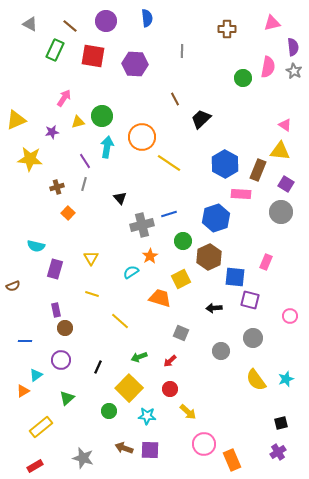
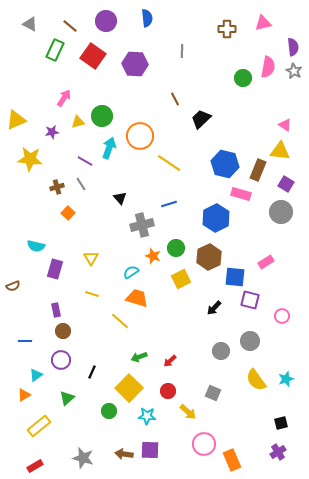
pink triangle at (272, 23): moved 9 px left
red square at (93, 56): rotated 25 degrees clockwise
orange circle at (142, 137): moved 2 px left, 1 px up
cyan arrow at (107, 147): moved 2 px right, 1 px down; rotated 10 degrees clockwise
purple line at (85, 161): rotated 28 degrees counterclockwise
blue hexagon at (225, 164): rotated 16 degrees counterclockwise
gray line at (84, 184): moved 3 px left; rotated 48 degrees counterclockwise
pink rectangle at (241, 194): rotated 12 degrees clockwise
blue line at (169, 214): moved 10 px up
blue hexagon at (216, 218): rotated 8 degrees counterclockwise
green circle at (183, 241): moved 7 px left, 7 px down
orange star at (150, 256): moved 3 px right; rotated 21 degrees counterclockwise
pink rectangle at (266, 262): rotated 35 degrees clockwise
orange trapezoid at (160, 298): moved 23 px left
black arrow at (214, 308): rotated 42 degrees counterclockwise
pink circle at (290, 316): moved 8 px left
brown circle at (65, 328): moved 2 px left, 3 px down
gray square at (181, 333): moved 32 px right, 60 px down
gray circle at (253, 338): moved 3 px left, 3 px down
black line at (98, 367): moved 6 px left, 5 px down
red circle at (170, 389): moved 2 px left, 2 px down
orange triangle at (23, 391): moved 1 px right, 4 px down
yellow rectangle at (41, 427): moved 2 px left, 1 px up
brown arrow at (124, 448): moved 6 px down; rotated 12 degrees counterclockwise
